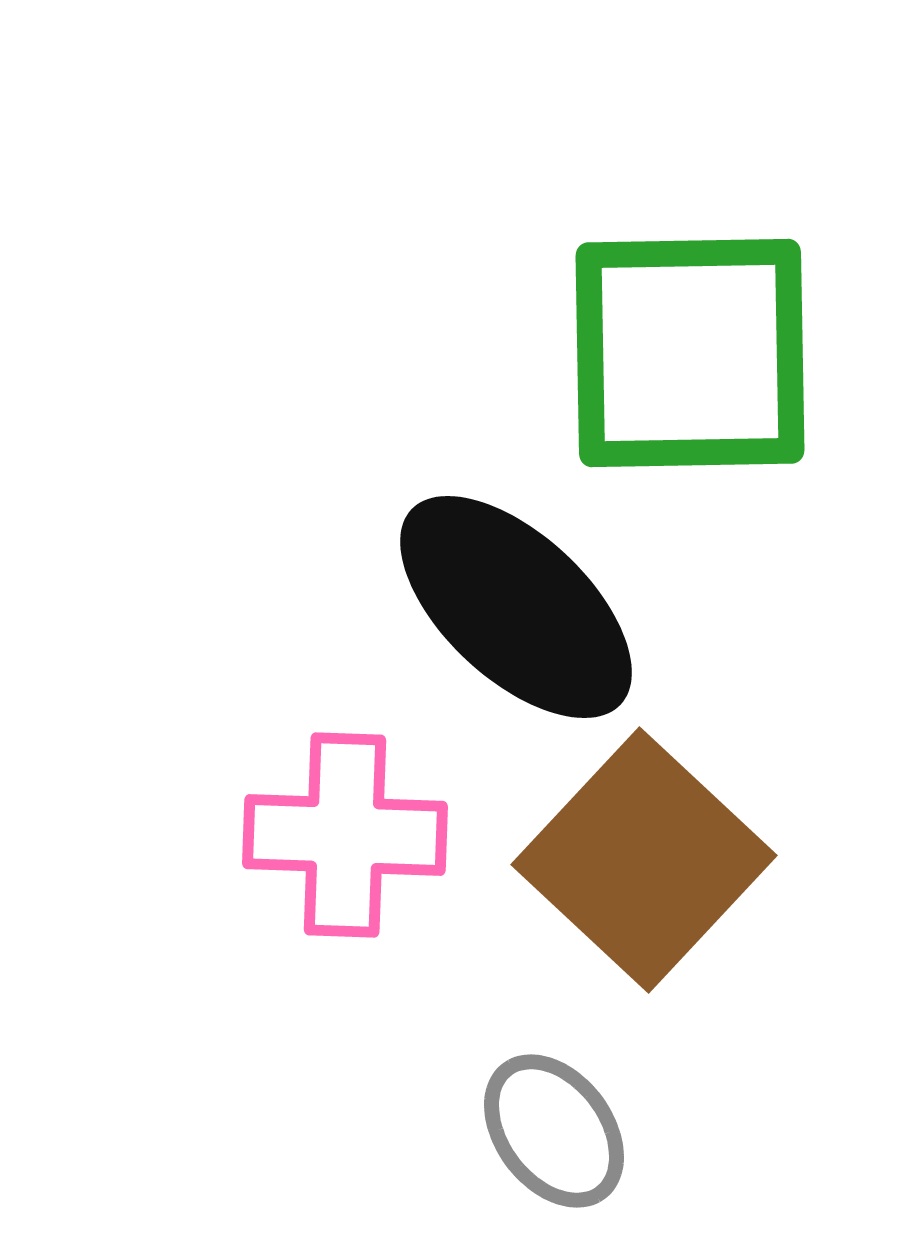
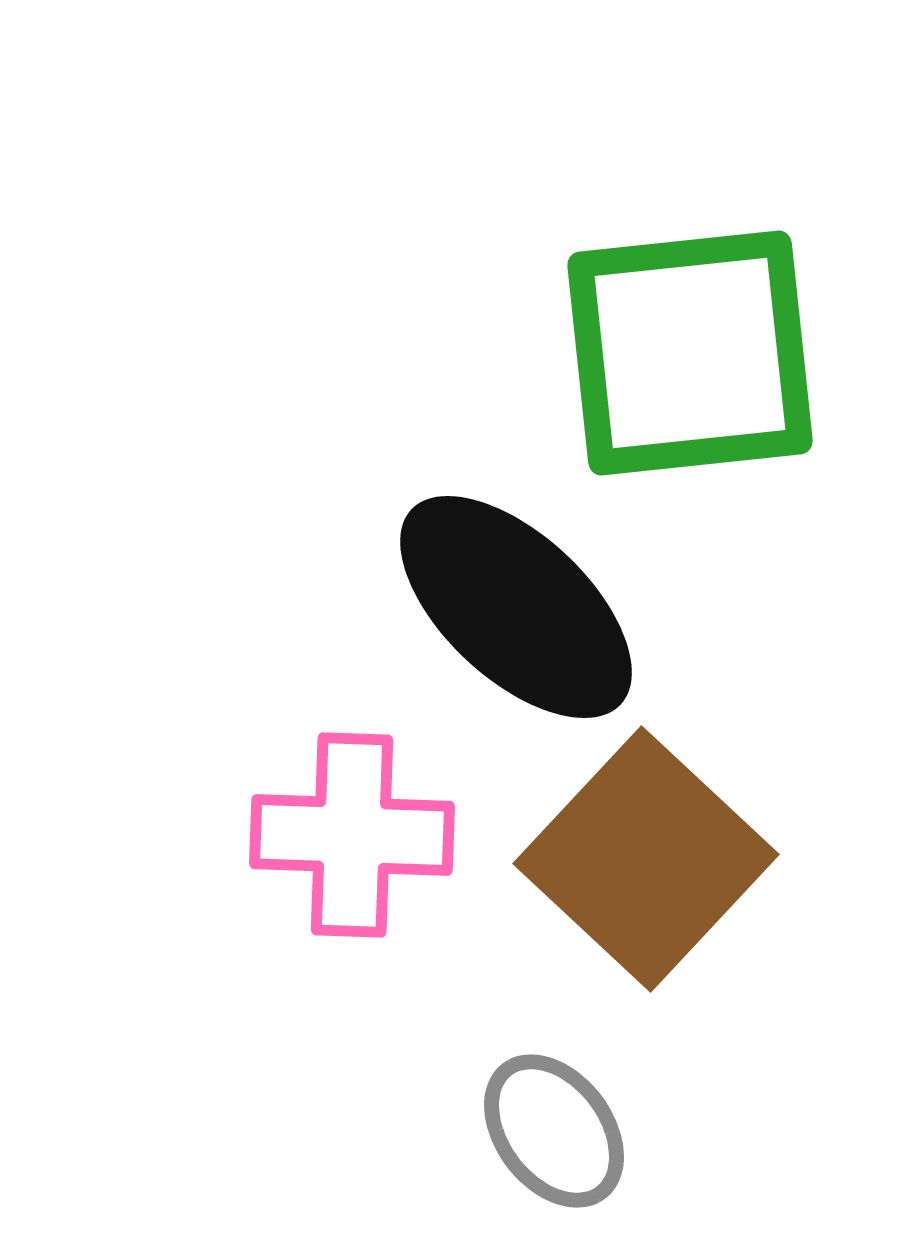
green square: rotated 5 degrees counterclockwise
pink cross: moved 7 px right
brown square: moved 2 px right, 1 px up
